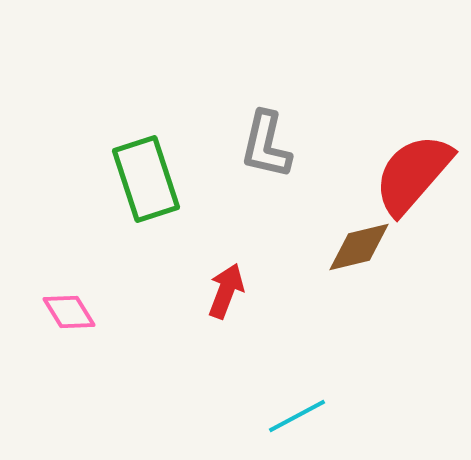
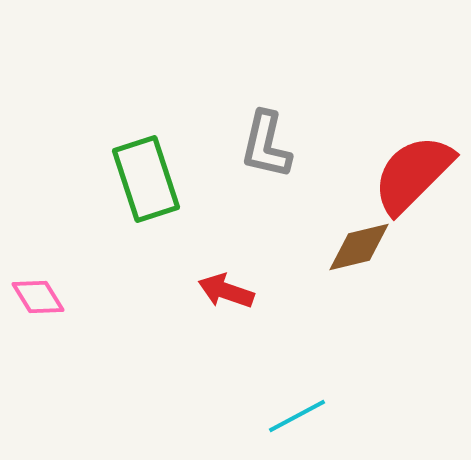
red semicircle: rotated 4 degrees clockwise
red arrow: rotated 92 degrees counterclockwise
pink diamond: moved 31 px left, 15 px up
